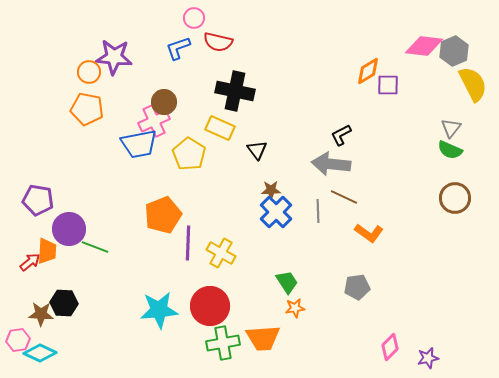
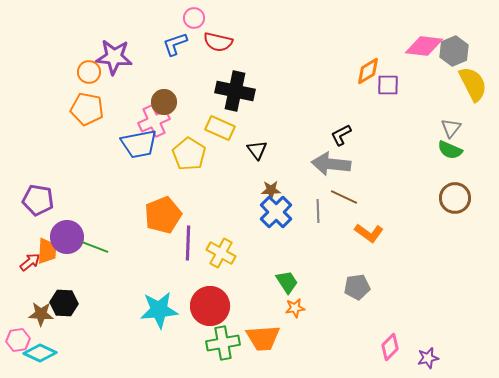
blue L-shape at (178, 48): moved 3 px left, 4 px up
purple circle at (69, 229): moved 2 px left, 8 px down
